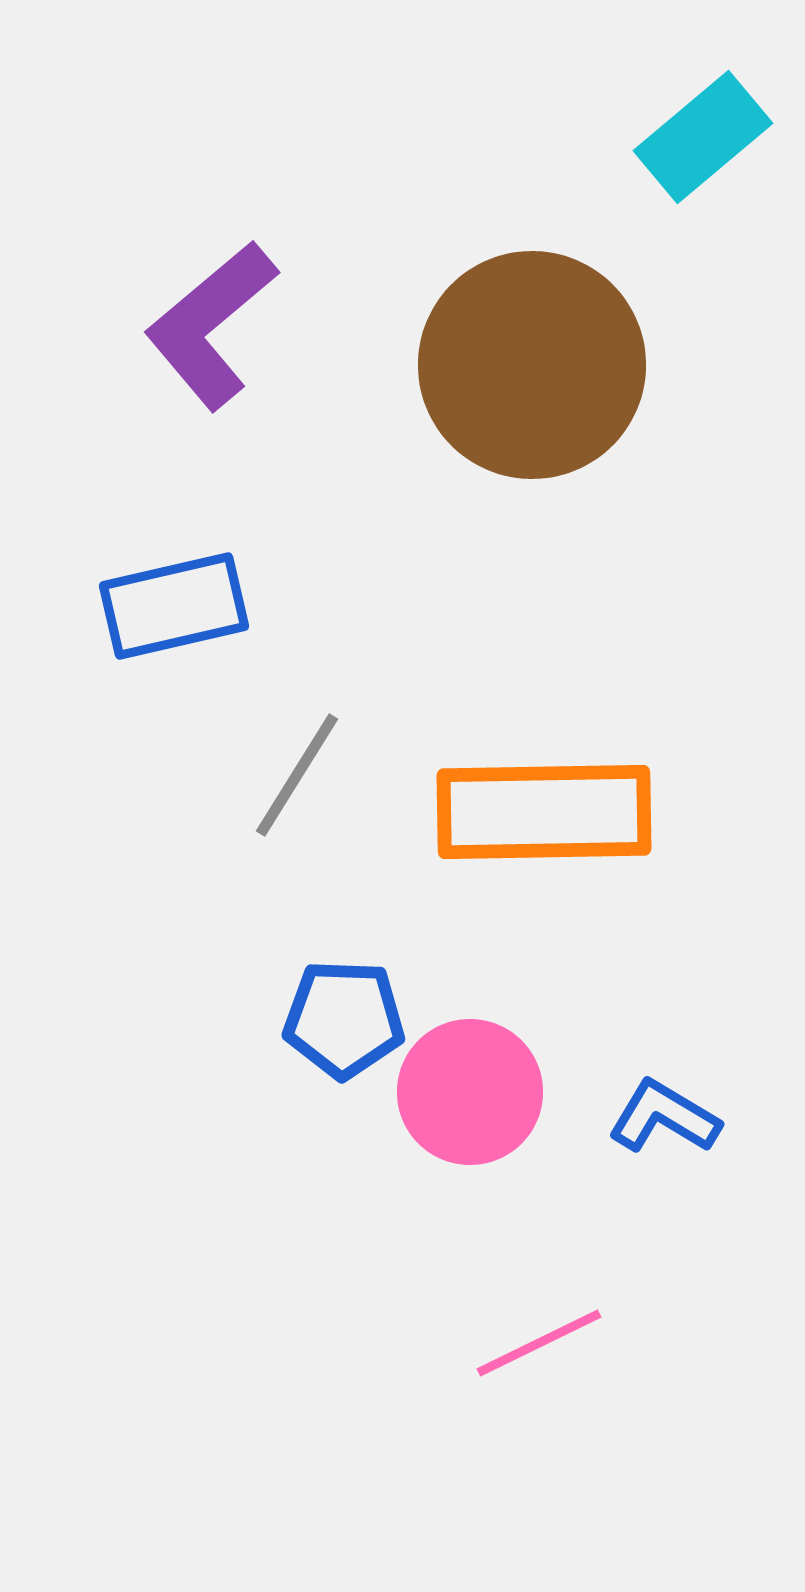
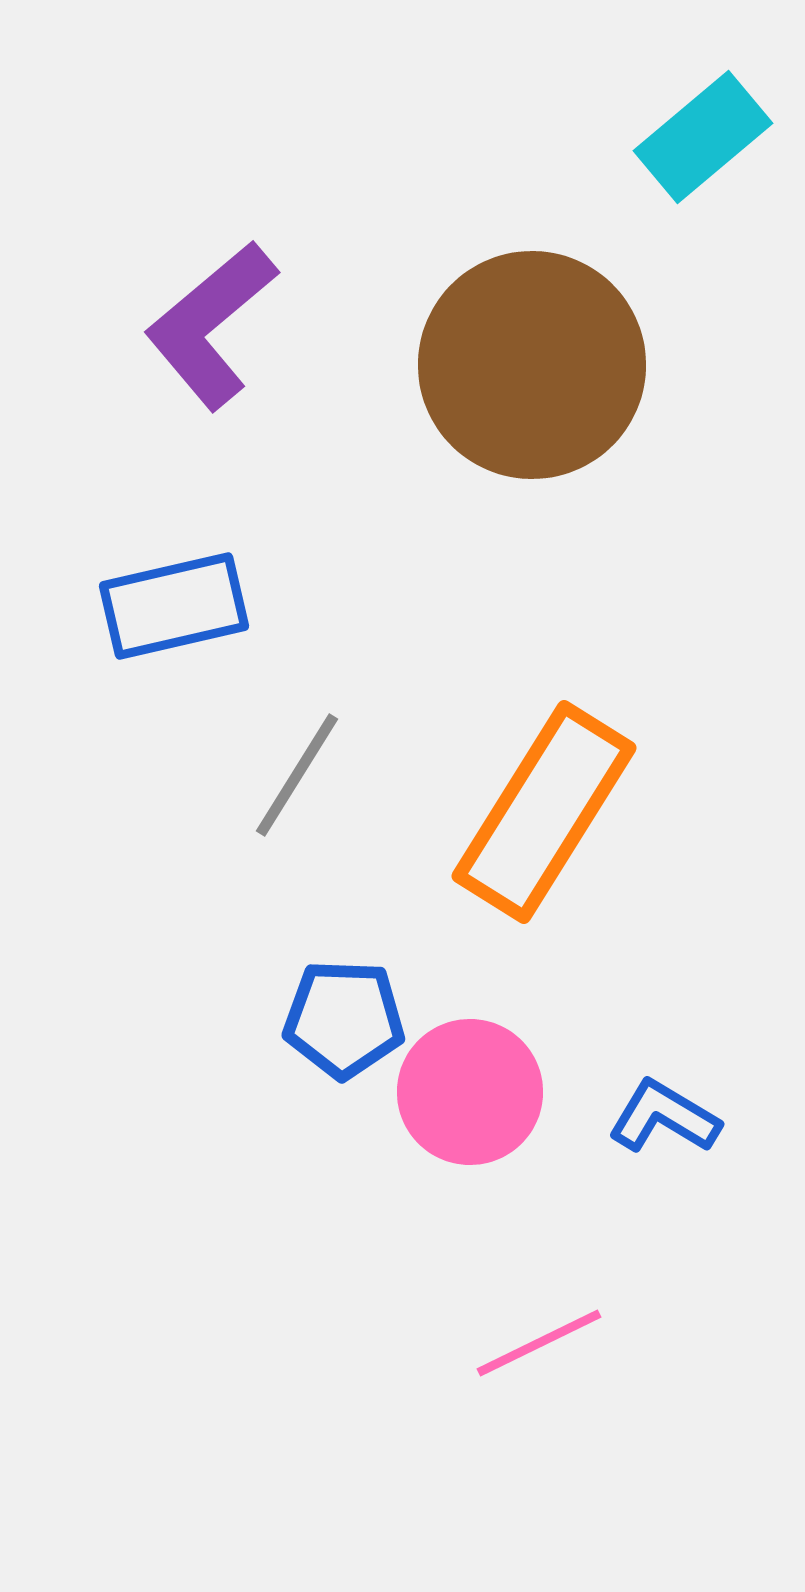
orange rectangle: rotated 57 degrees counterclockwise
